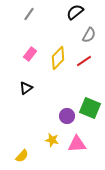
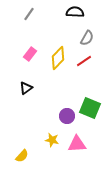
black semicircle: rotated 42 degrees clockwise
gray semicircle: moved 2 px left, 3 px down
